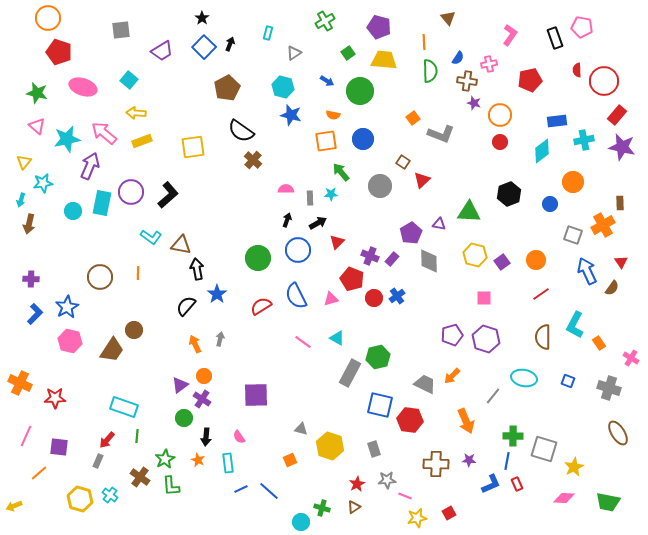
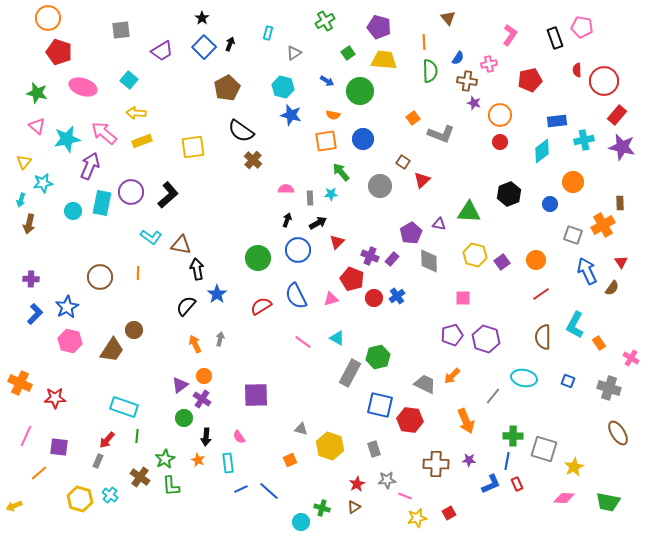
pink square at (484, 298): moved 21 px left
